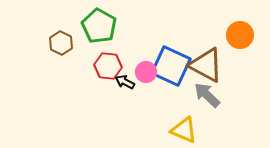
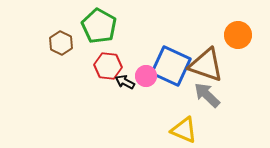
orange circle: moved 2 px left
brown triangle: rotated 9 degrees counterclockwise
pink circle: moved 4 px down
